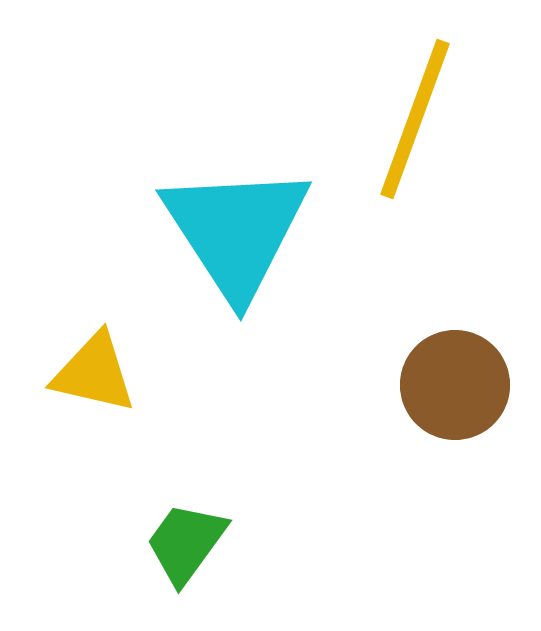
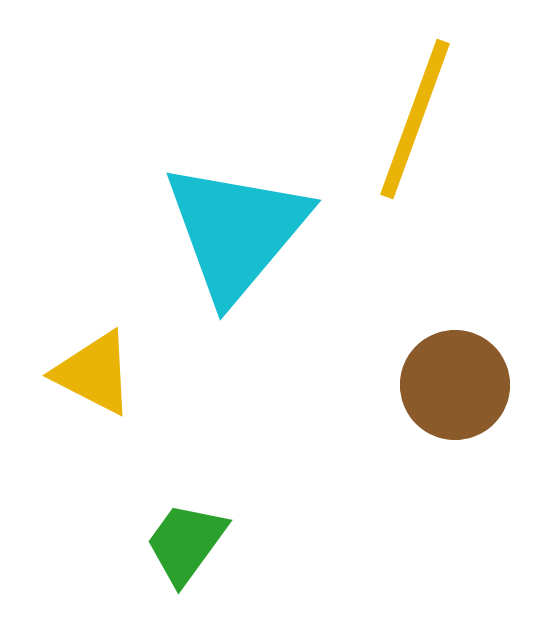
cyan triangle: rotated 13 degrees clockwise
yellow triangle: rotated 14 degrees clockwise
